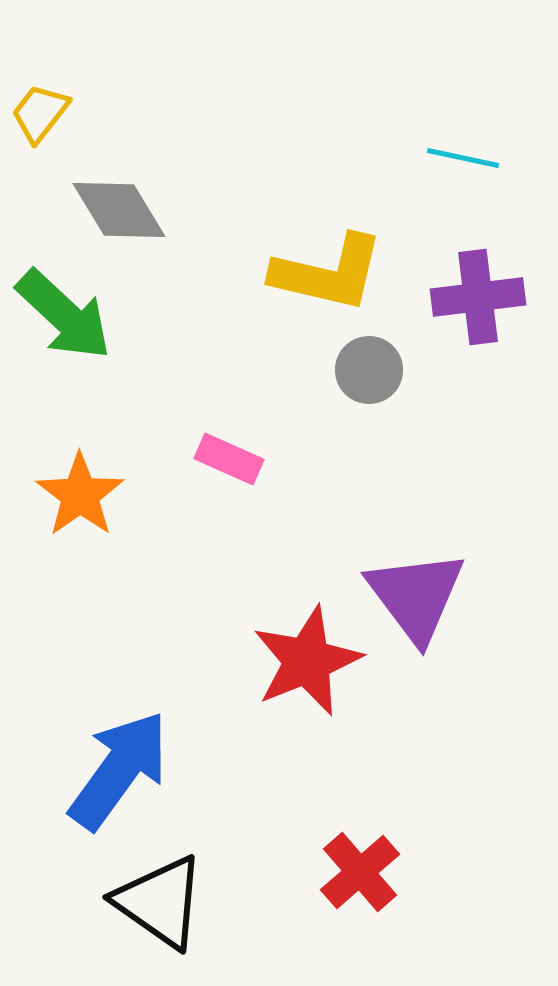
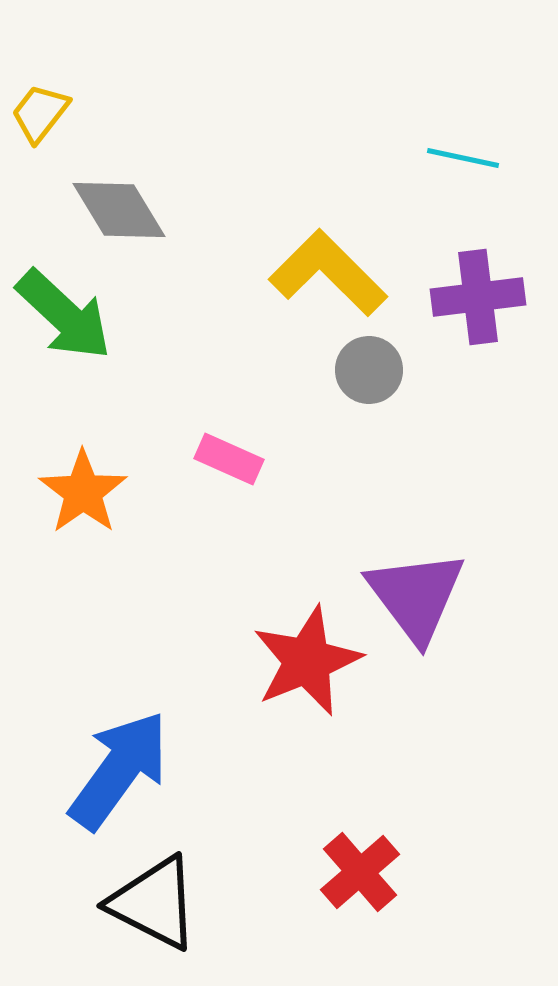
yellow L-shape: rotated 148 degrees counterclockwise
orange star: moved 3 px right, 3 px up
black triangle: moved 6 px left, 1 px down; rotated 8 degrees counterclockwise
